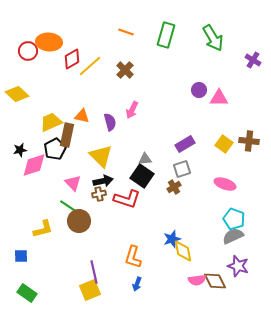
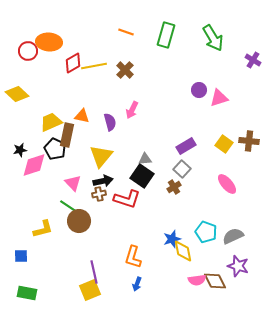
red diamond at (72, 59): moved 1 px right, 4 px down
yellow line at (90, 66): moved 4 px right; rotated 30 degrees clockwise
pink triangle at (219, 98): rotated 18 degrees counterclockwise
purple rectangle at (185, 144): moved 1 px right, 2 px down
black pentagon at (55, 149): rotated 20 degrees counterclockwise
yellow triangle at (101, 156): rotated 25 degrees clockwise
gray square at (182, 169): rotated 30 degrees counterclockwise
pink ellipse at (225, 184): moved 2 px right; rotated 30 degrees clockwise
cyan pentagon at (234, 219): moved 28 px left, 13 px down
green rectangle at (27, 293): rotated 24 degrees counterclockwise
